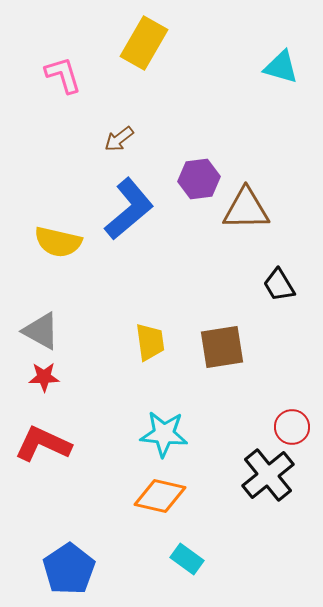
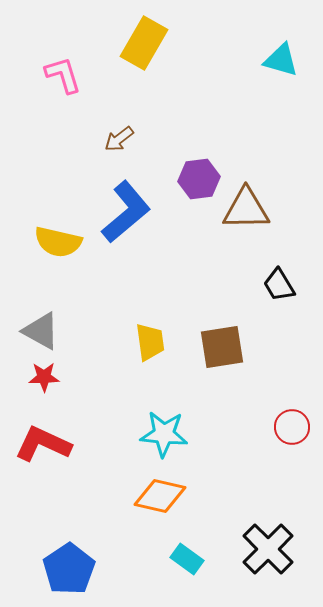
cyan triangle: moved 7 px up
blue L-shape: moved 3 px left, 3 px down
black cross: moved 74 px down; rotated 6 degrees counterclockwise
